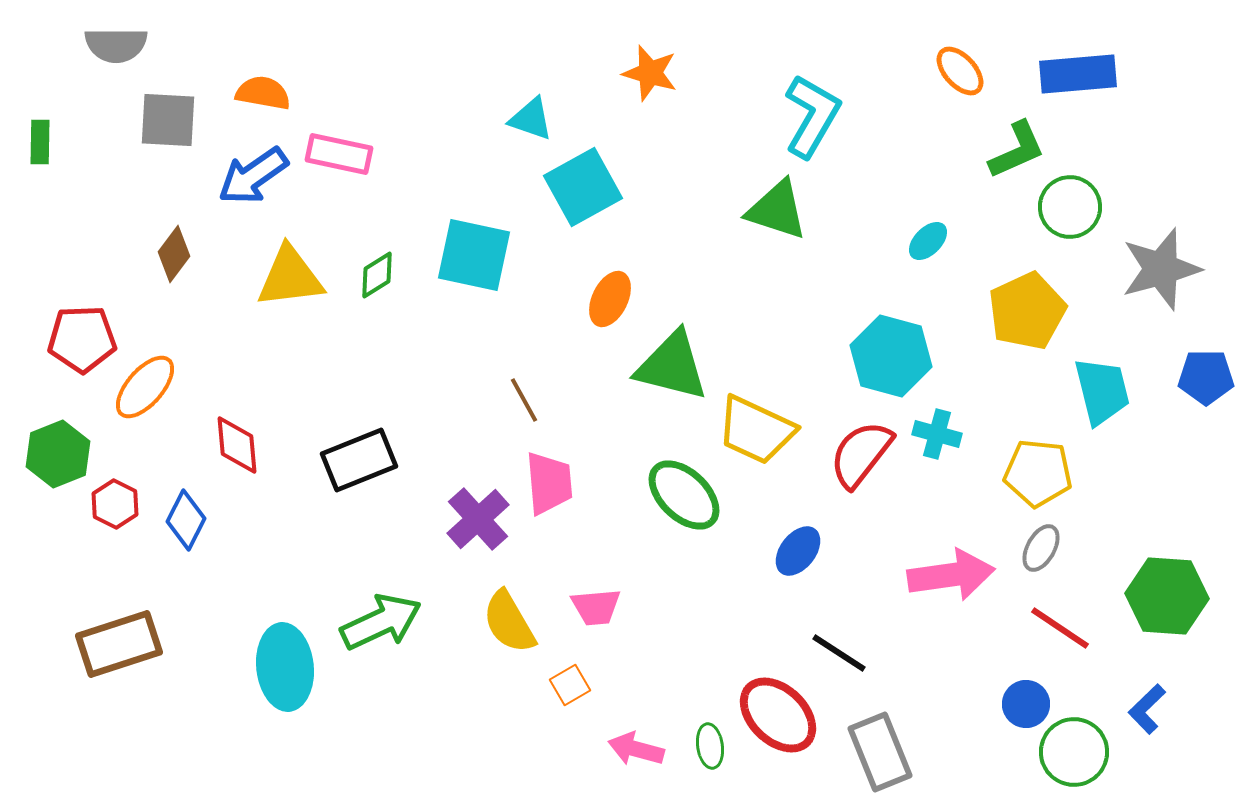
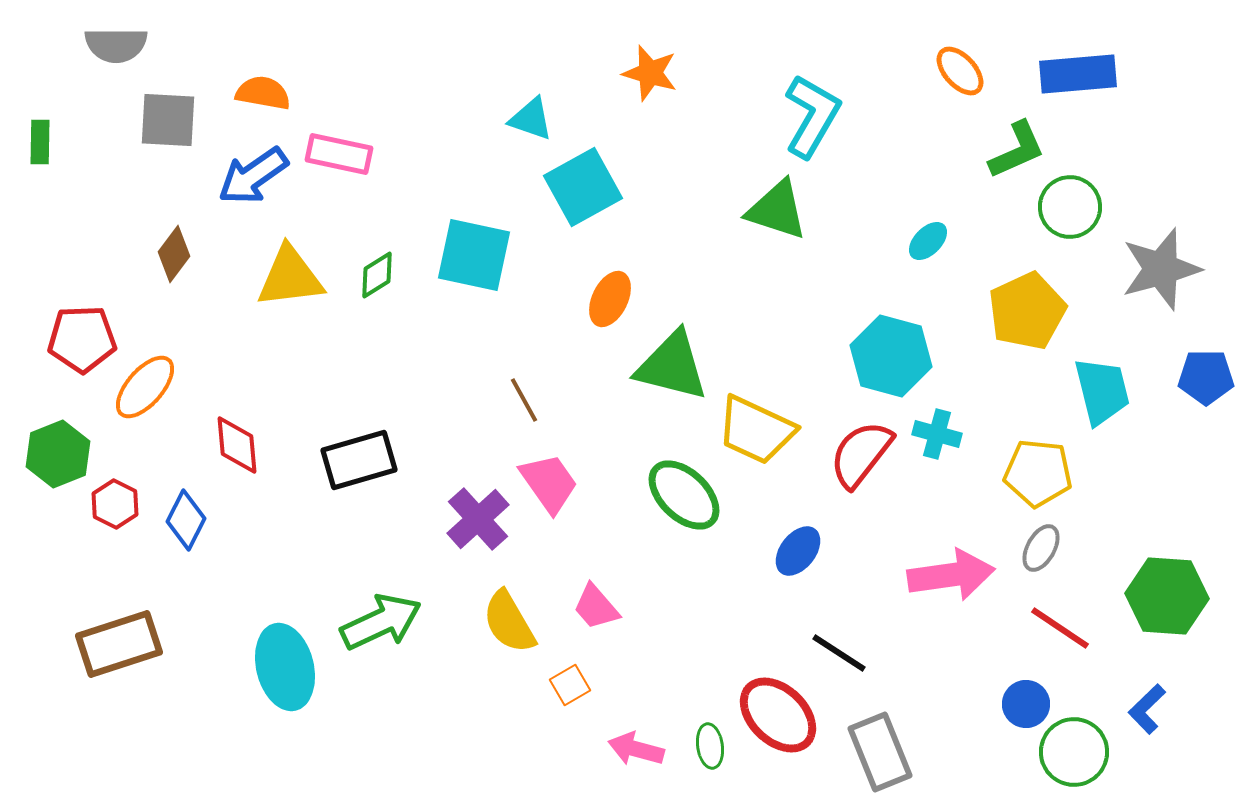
black rectangle at (359, 460): rotated 6 degrees clockwise
pink trapezoid at (549, 483): rotated 30 degrees counterclockwise
pink trapezoid at (596, 607): rotated 54 degrees clockwise
cyan ellipse at (285, 667): rotated 8 degrees counterclockwise
